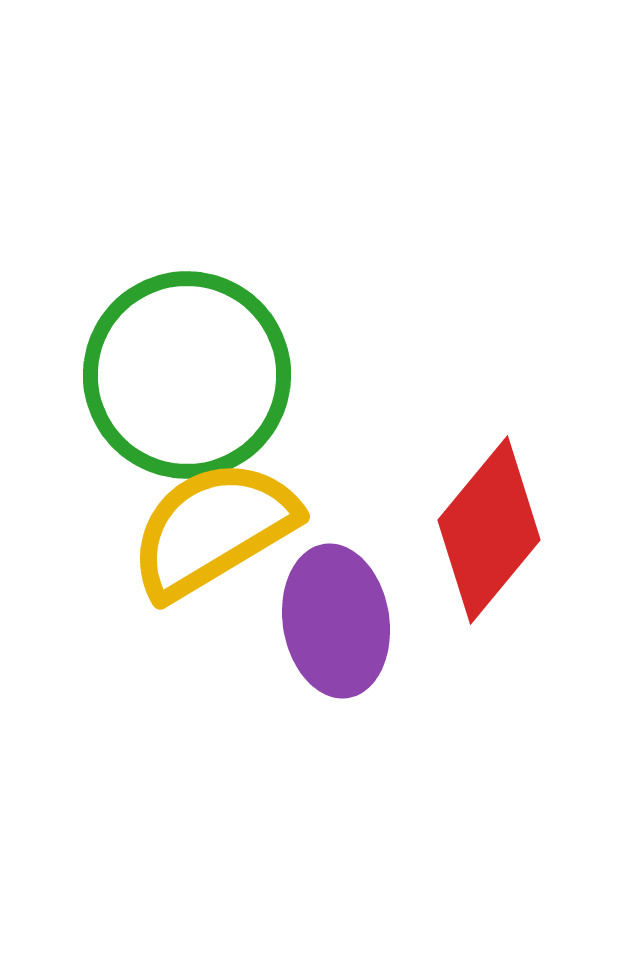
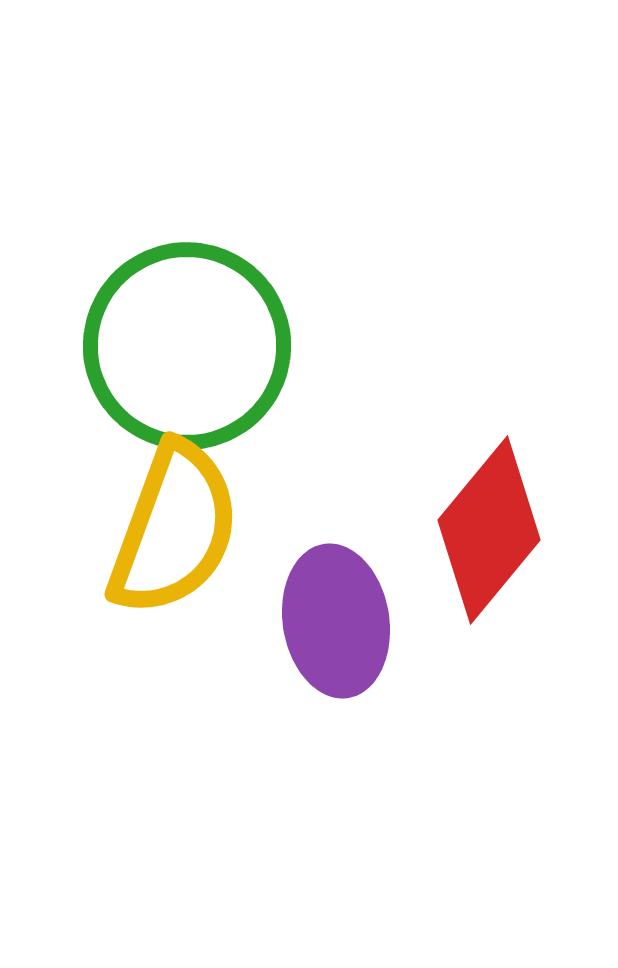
green circle: moved 29 px up
yellow semicircle: moved 39 px left; rotated 141 degrees clockwise
